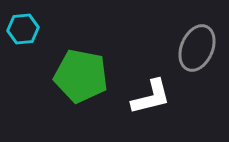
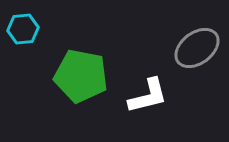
gray ellipse: rotated 30 degrees clockwise
white L-shape: moved 3 px left, 1 px up
